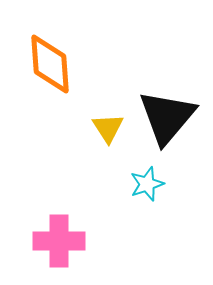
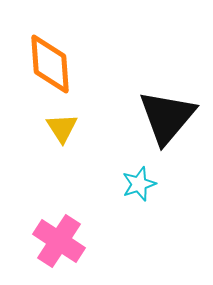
yellow triangle: moved 46 px left
cyan star: moved 8 px left
pink cross: rotated 33 degrees clockwise
